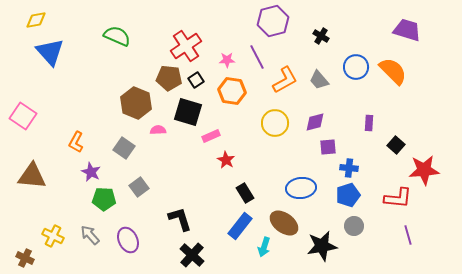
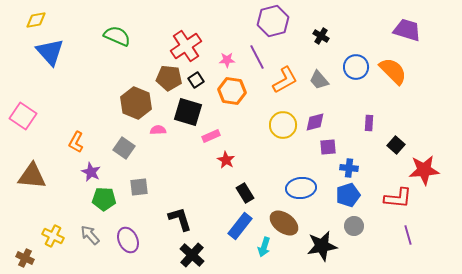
yellow circle at (275, 123): moved 8 px right, 2 px down
gray square at (139, 187): rotated 30 degrees clockwise
